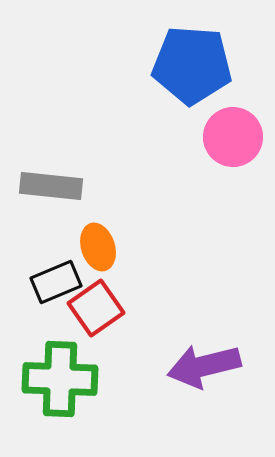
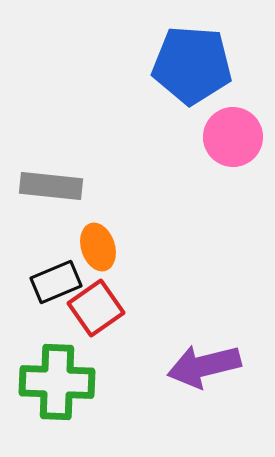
green cross: moved 3 px left, 3 px down
